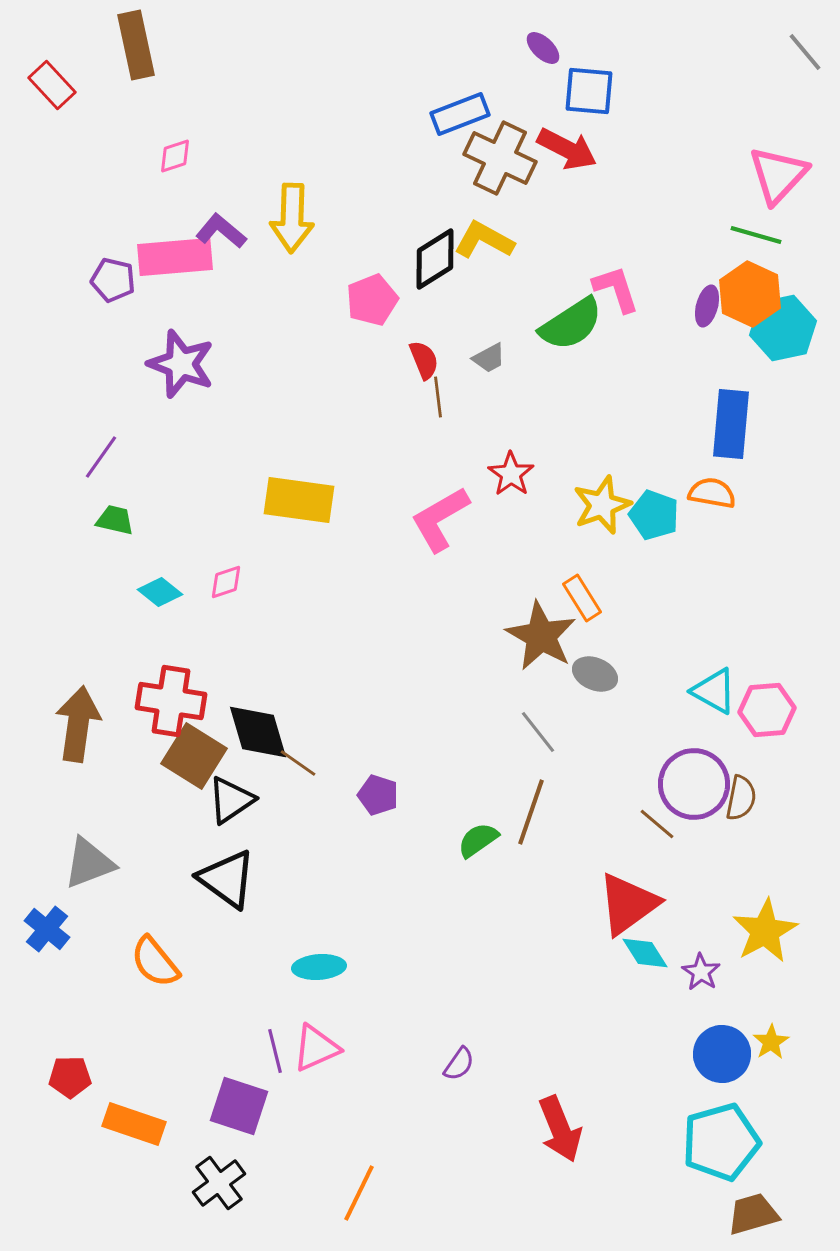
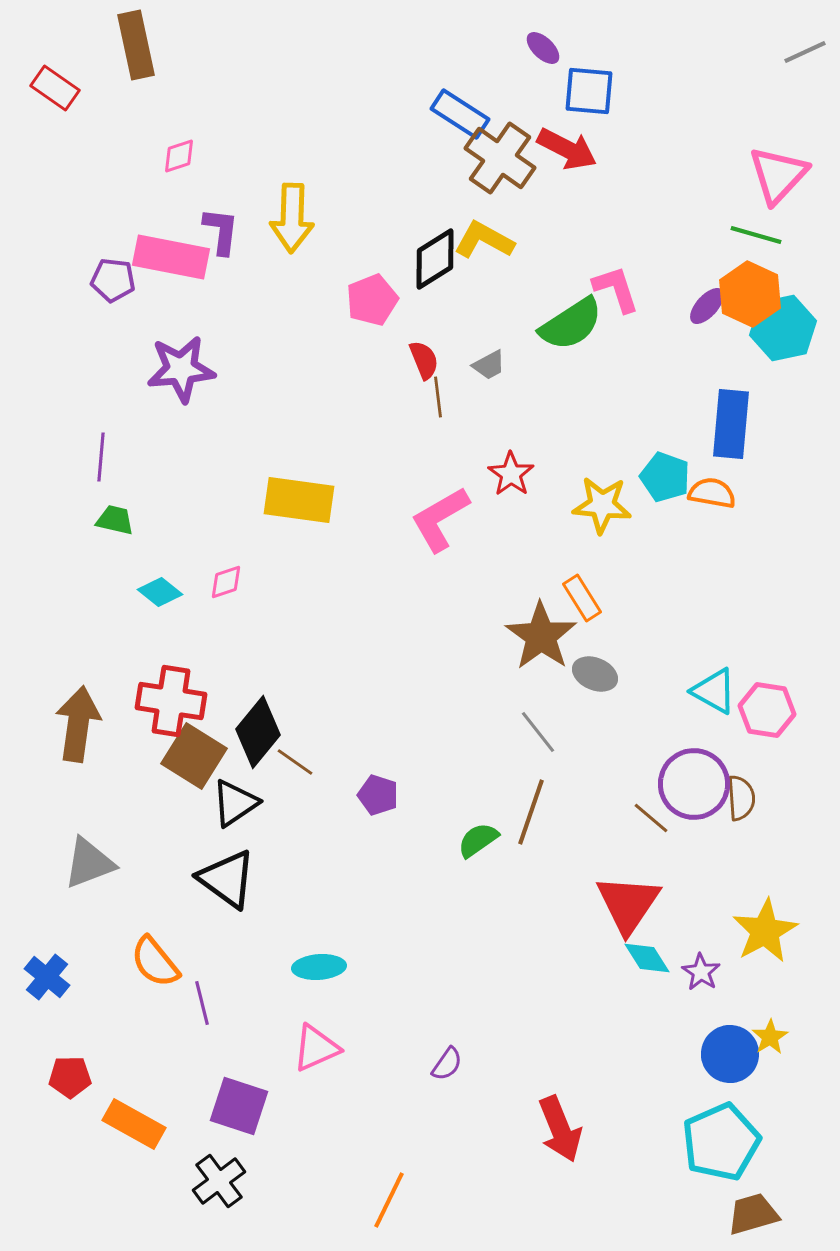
gray line at (805, 52): rotated 75 degrees counterclockwise
red rectangle at (52, 85): moved 3 px right, 3 px down; rotated 12 degrees counterclockwise
blue rectangle at (460, 114): rotated 54 degrees clockwise
pink diamond at (175, 156): moved 4 px right
brown cross at (500, 158): rotated 10 degrees clockwise
purple L-shape at (221, 231): rotated 57 degrees clockwise
pink rectangle at (175, 257): moved 4 px left; rotated 16 degrees clockwise
purple pentagon at (113, 280): rotated 6 degrees counterclockwise
purple ellipse at (707, 306): rotated 27 degrees clockwise
gray trapezoid at (489, 358): moved 7 px down
purple star at (181, 364): moved 5 px down; rotated 26 degrees counterclockwise
purple line at (101, 457): rotated 30 degrees counterclockwise
yellow star at (602, 505): rotated 26 degrees clockwise
cyan pentagon at (654, 515): moved 11 px right, 38 px up
brown star at (541, 636): rotated 6 degrees clockwise
pink hexagon at (767, 710): rotated 14 degrees clockwise
black diamond at (258, 732): rotated 56 degrees clockwise
brown line at (298, 763): moved 3 px left, 1 px up
brown semicircle at (741, 798): rotated 15 degrees counterclockwise
black triangle at (231, 800): moved 4 px right, 3 px down
brown line at (657, 824): moved 6 px left, 6 px up
red triangle at (628, 904): rotated 20 degrees counterclockwise
blue cross at (47, 929): moved 48 px down
cyan diamond at (645, 953): moved 2 px right, 5 px down
yellow star at (771, 1042): moved 1 px left, 5 px up
purple line at (275, 1051): moved 73 px left, 48 px up
blue circle at (722, 1054): moved 8 px right
purple semicircle at (459, 1064): moved 12 px left
orange rectangle at (134, 1124): rotated 10 degrees clockwise
cyan pentagon at (721, 1142): rotated 8 degrees counterclockwise
black cross at (219, 1183): moved 2 px up
orange line at (359, 1193): moved 30 px right, 7 px down
